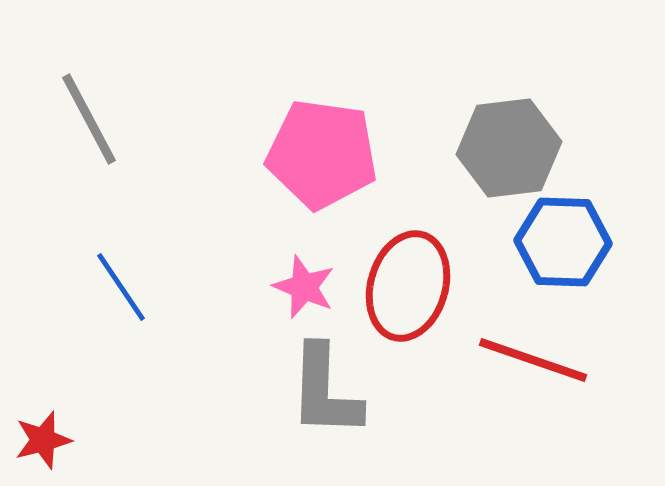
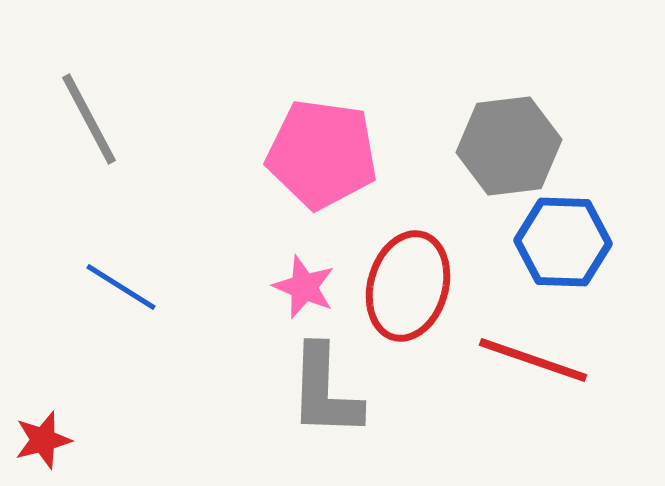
gray hexagon: moved 2 px up
blue line: rotated 24 degrees counterclockwise
